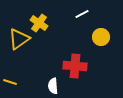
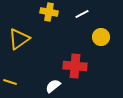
yellow cross: moved 10 px right, 11 px up; rotated 24 degrees counterclockwise
white semicircle: rotated 56 degrees clockwise
